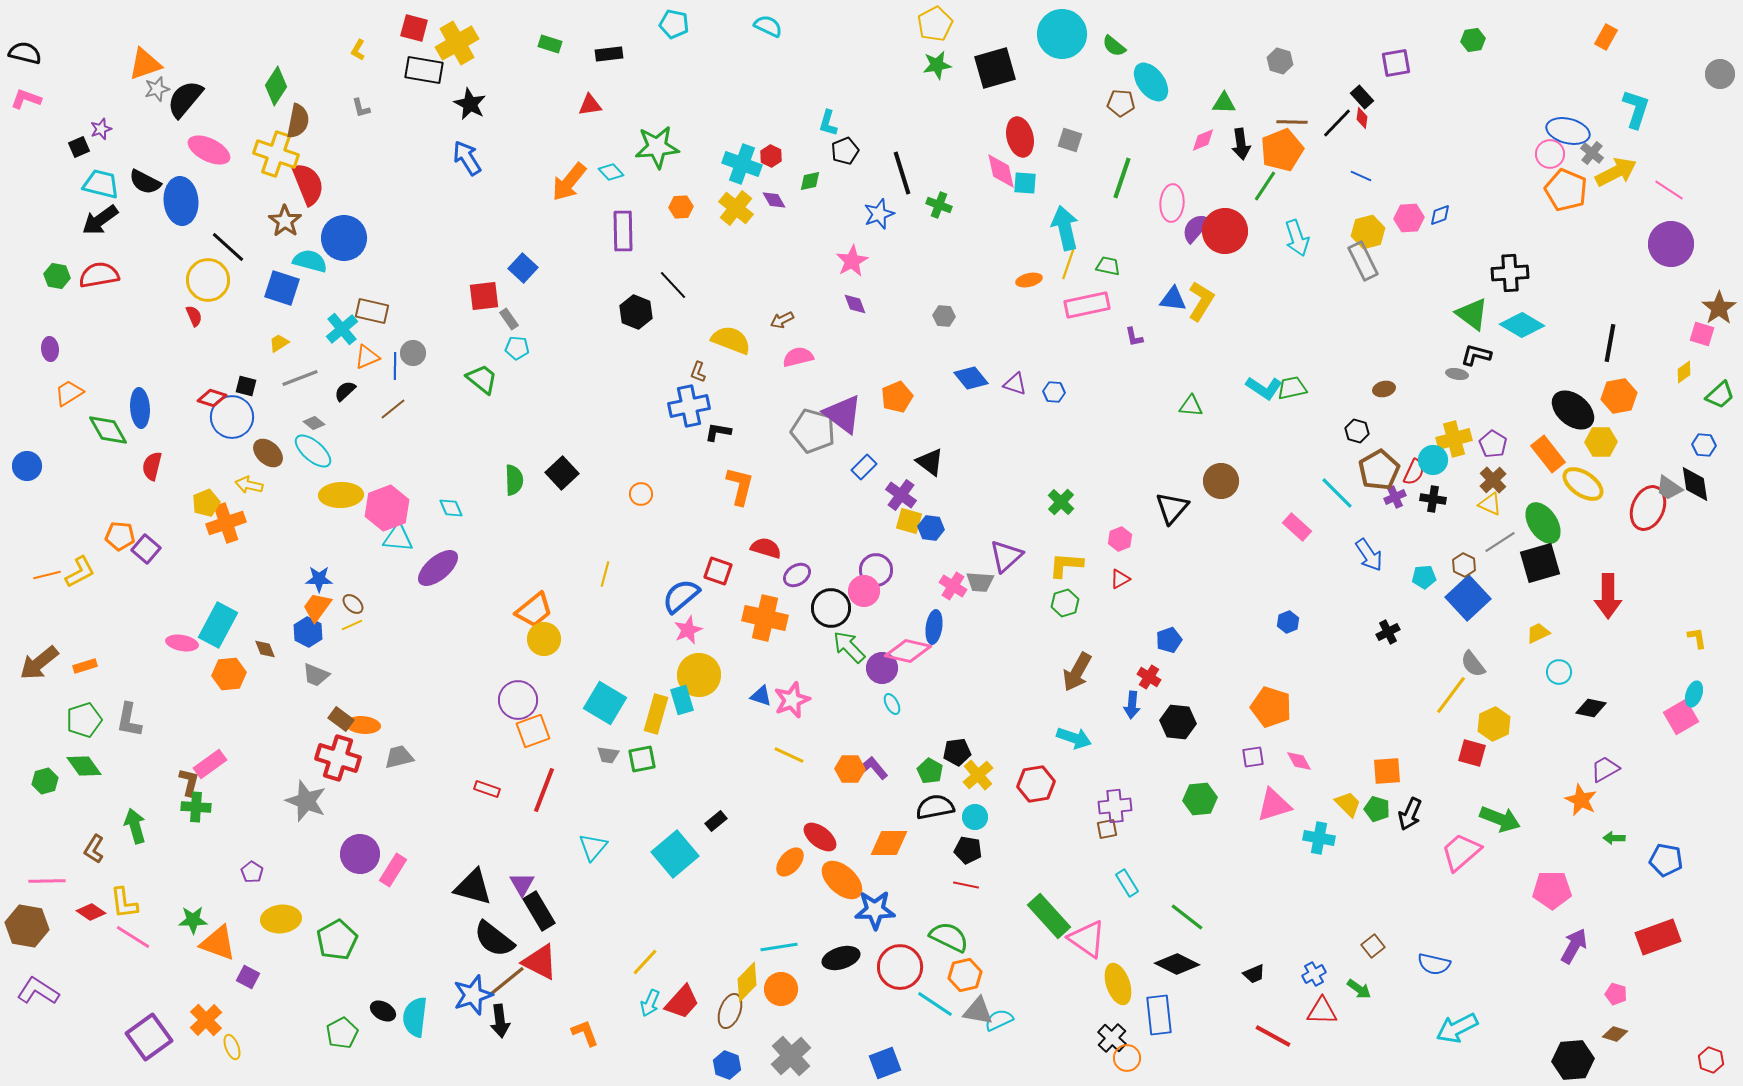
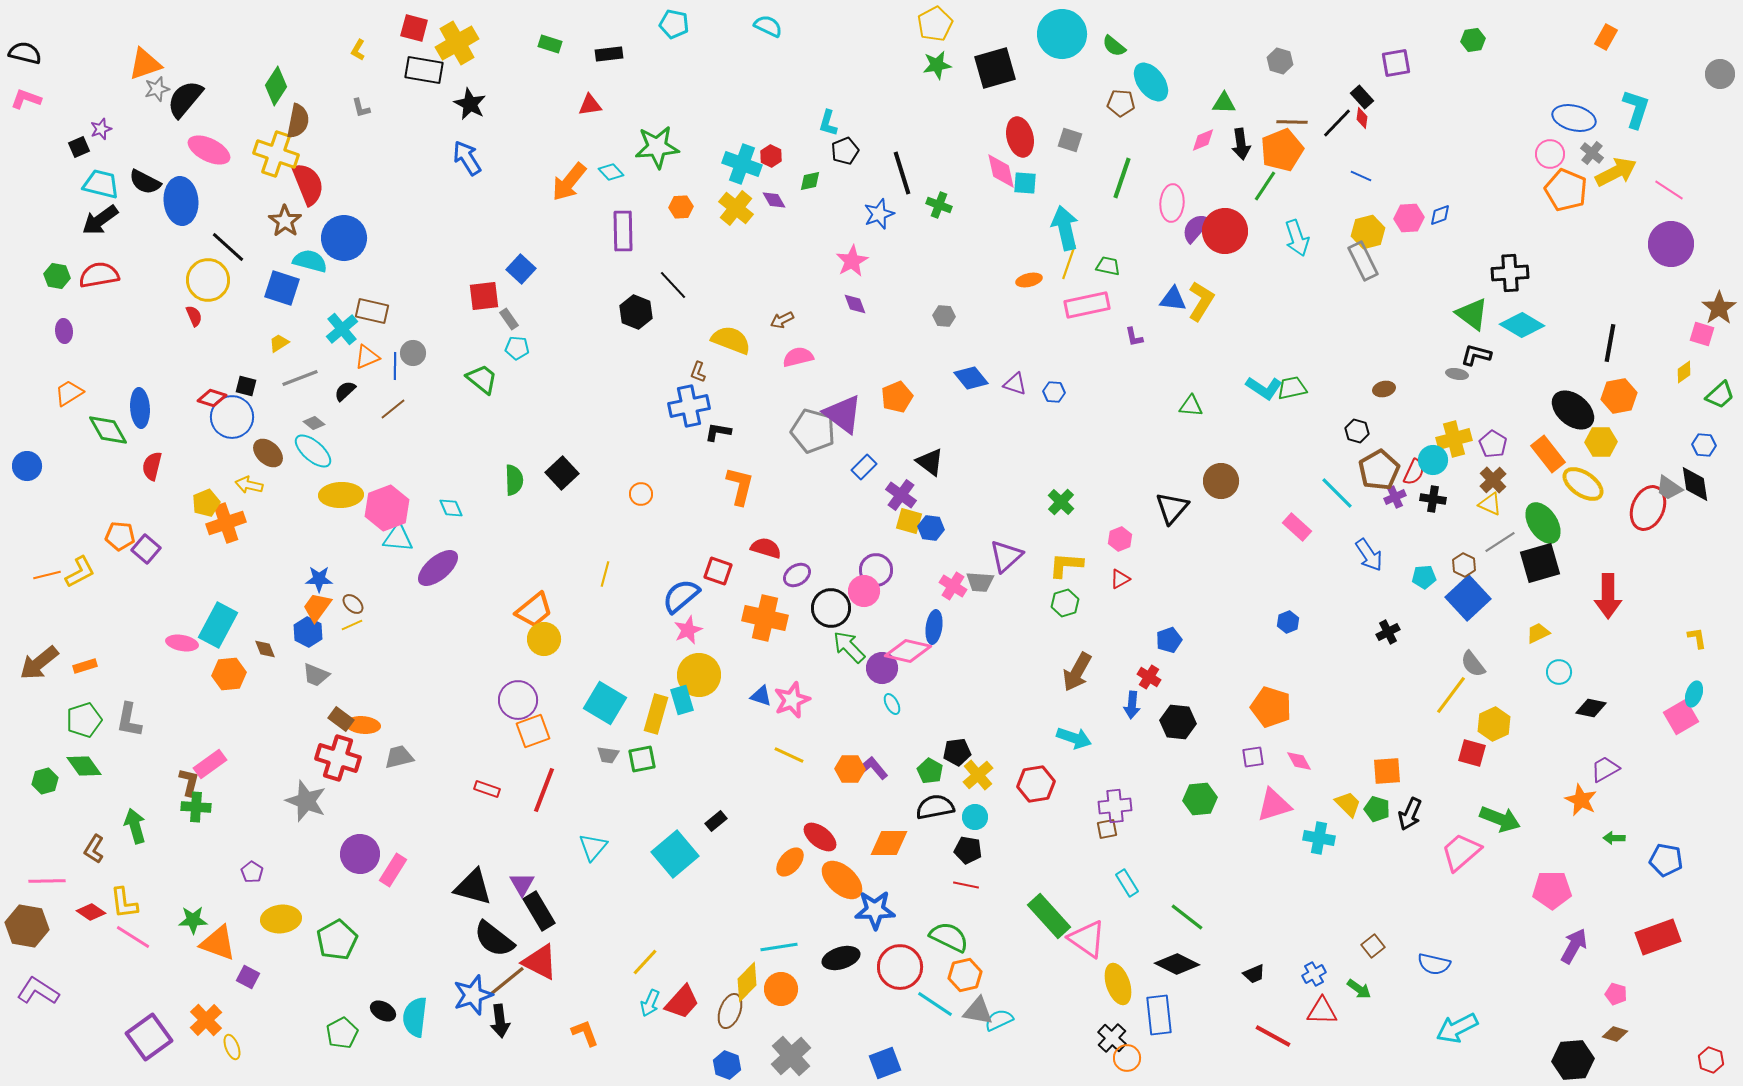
blue ellipse at (1568, 131): moved 6 px right, 13 px up
blue square at (523, 268): moved 2 px left, 1 px down
purple ellipse at (50, 349): moved 14 px right, 18 px up
